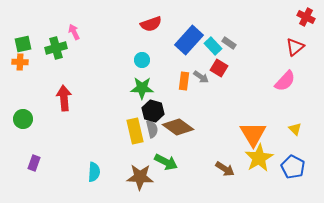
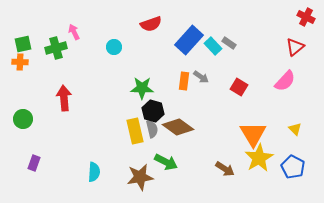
cyan circle: moved 28 px left, 13 px up
red square: moved 20 px right, 19 px down
brown star: rotated 12 degrees counterclockwise
